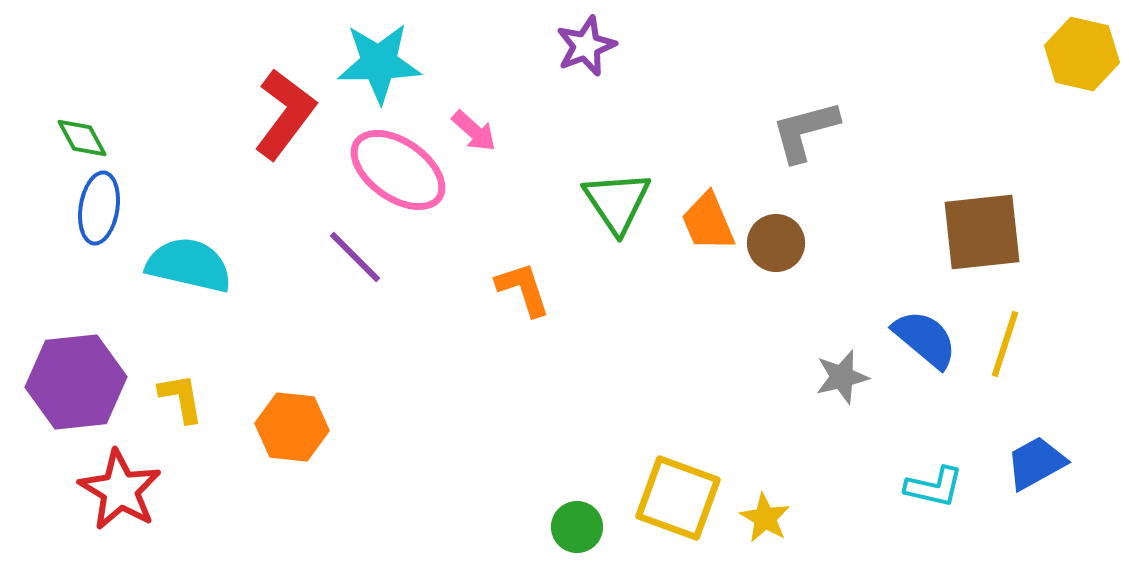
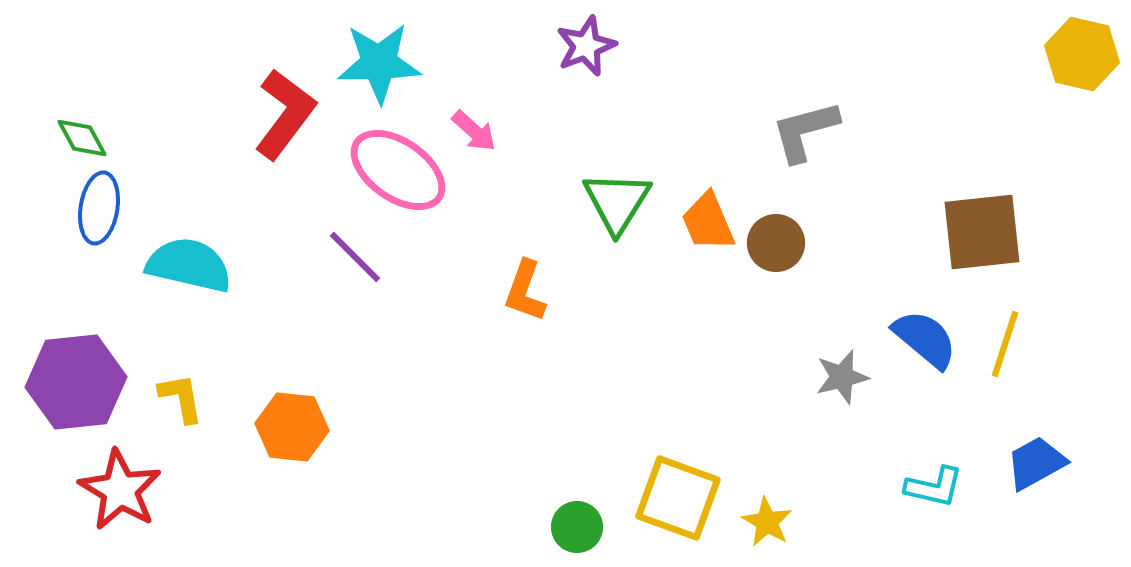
green triangle: rotated 6 degrees clockwise
orange L-shape: moved 2 px right, 2 px down; rotated 142 degrees counterclockwise
yellow star: moved 2 px right, 4 px down
